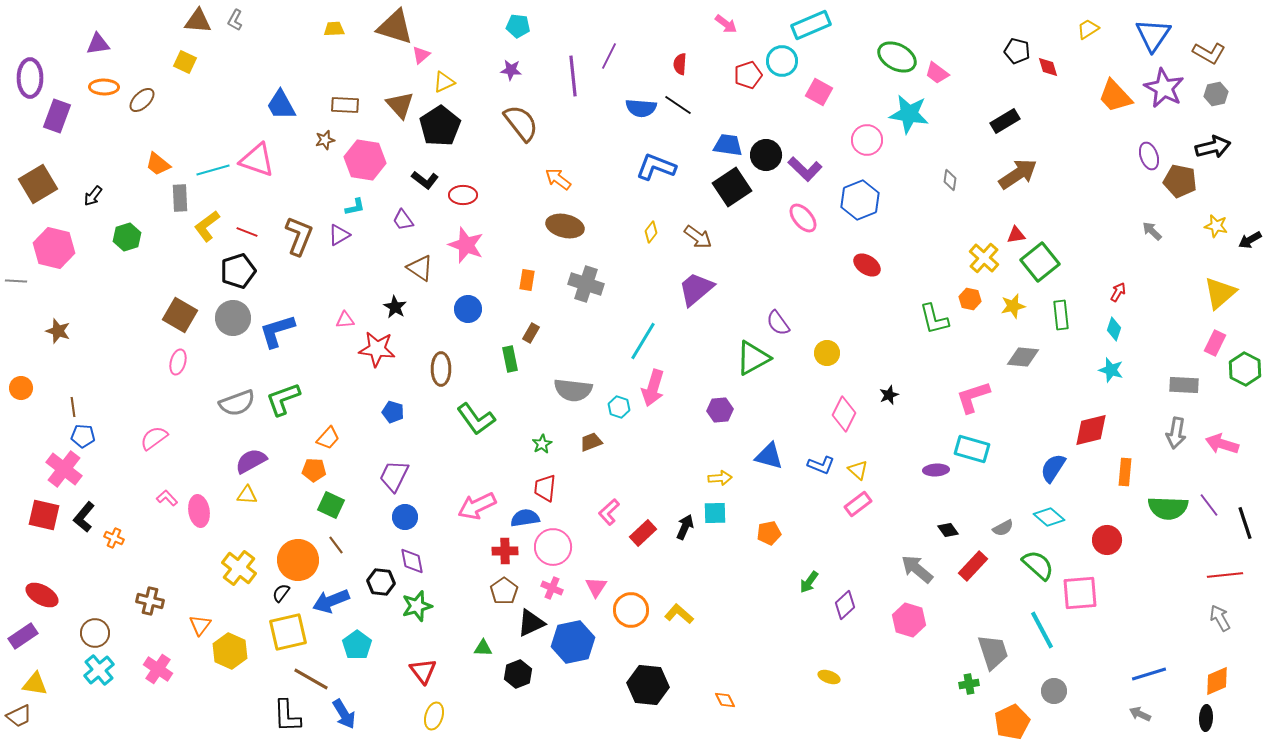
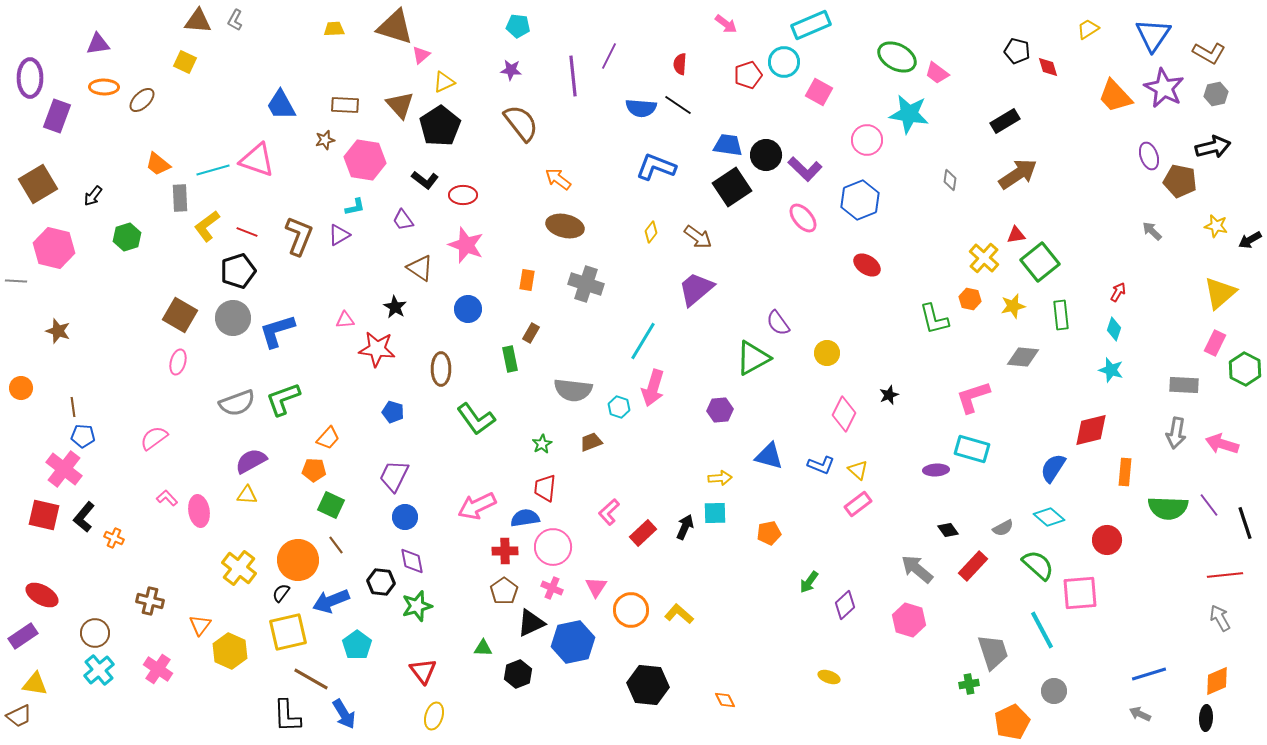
cyan circle at (782, 61): moved 2 px right, 1 px down
